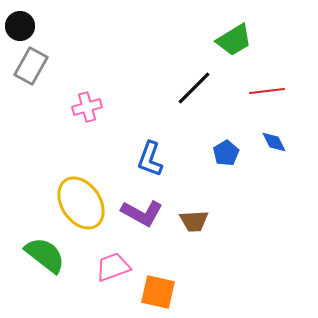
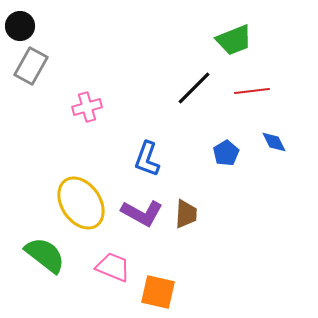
green trapezoid: rotated 9 degrees clockwise
red line: moved 15 px left
blue L-shape: moved 3 px left
brown trapezoid: moved 8 px left, 7 px up; rotated 84 degrees counterclockwise
pink trapezoid: rotated 42 degrees clockwise
